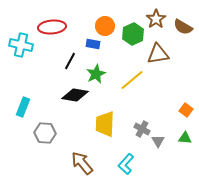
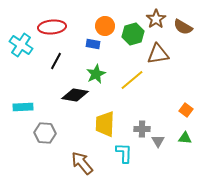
green hexagon: rotated 10 degrees clockwise
cyan cross: rotated 20 degrees clockwise
black line: moved 14 px left
cyan rectangle: rotated 66 degrees clockwise
gray cross: rotated 28 degrees counterclockwise
cyan L-shape: moved 2 px left, 11 px up; rotated 140 degrees clockwise
